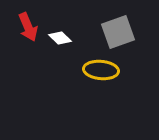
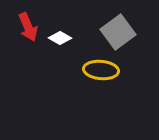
gray square: rotated 16 degrees counterclockwise
white diamond: rotated 15 degrees counterclockwise
